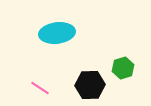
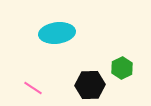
green hexagon: moved 1 px left; rotated 10 degrees counterclockwise
pink line: moved 7 px left
